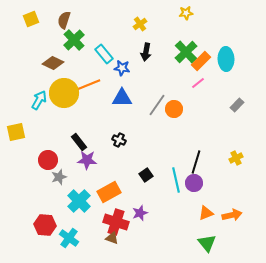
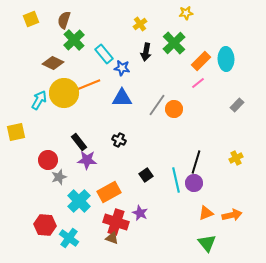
green cross at (186, 52): moved 12 px left, 9 px up
purple star at (140, 213): rotated 28 degrees counterclockwise
